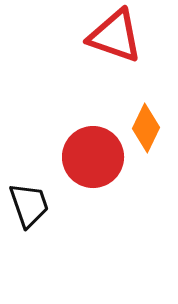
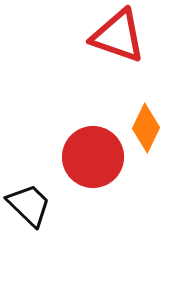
red triangle: moved 3 px right
black trapezoid: rotated 27 degrees counterclockwise
